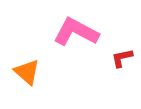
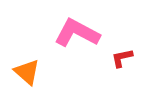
pink L-shape: moved 1 px right, 1 px down
